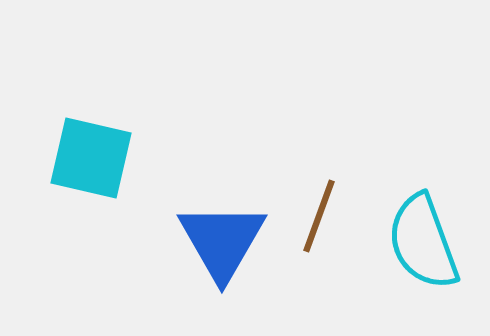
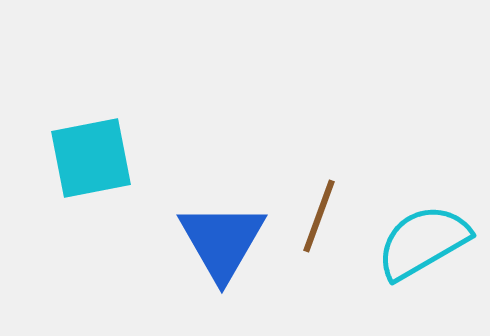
cyan square: rotated 24 degrees counterclockwise
cyan semicircle: rotated 80 degrees clockwise
